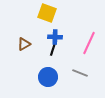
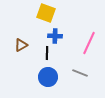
yellow square: moved 1 px left
blue cross: moved 1 px up
brown triangle: moved 3 px left, 1 px down
black line: moved 6 px left, 4 px down; rotated 16 degrees counterclockwise
